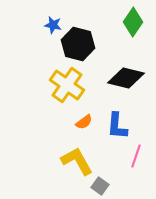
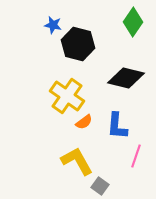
yellow cross: moved 11 px down
